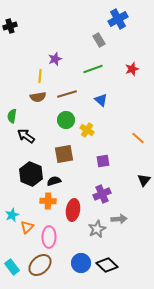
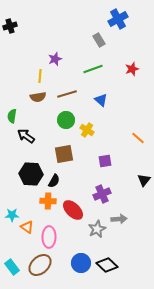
purple square: moved 2 px right
black hexagon: rotated 20 degrees counterclockwise
black semicircle: rotated 136 degrees clockwise
red ellipse: rotated 55 degrees counterclockwise
cyan star: rotated 24 degrees clockwise
orange triangle: rotated 40 degrees counterclockwise
